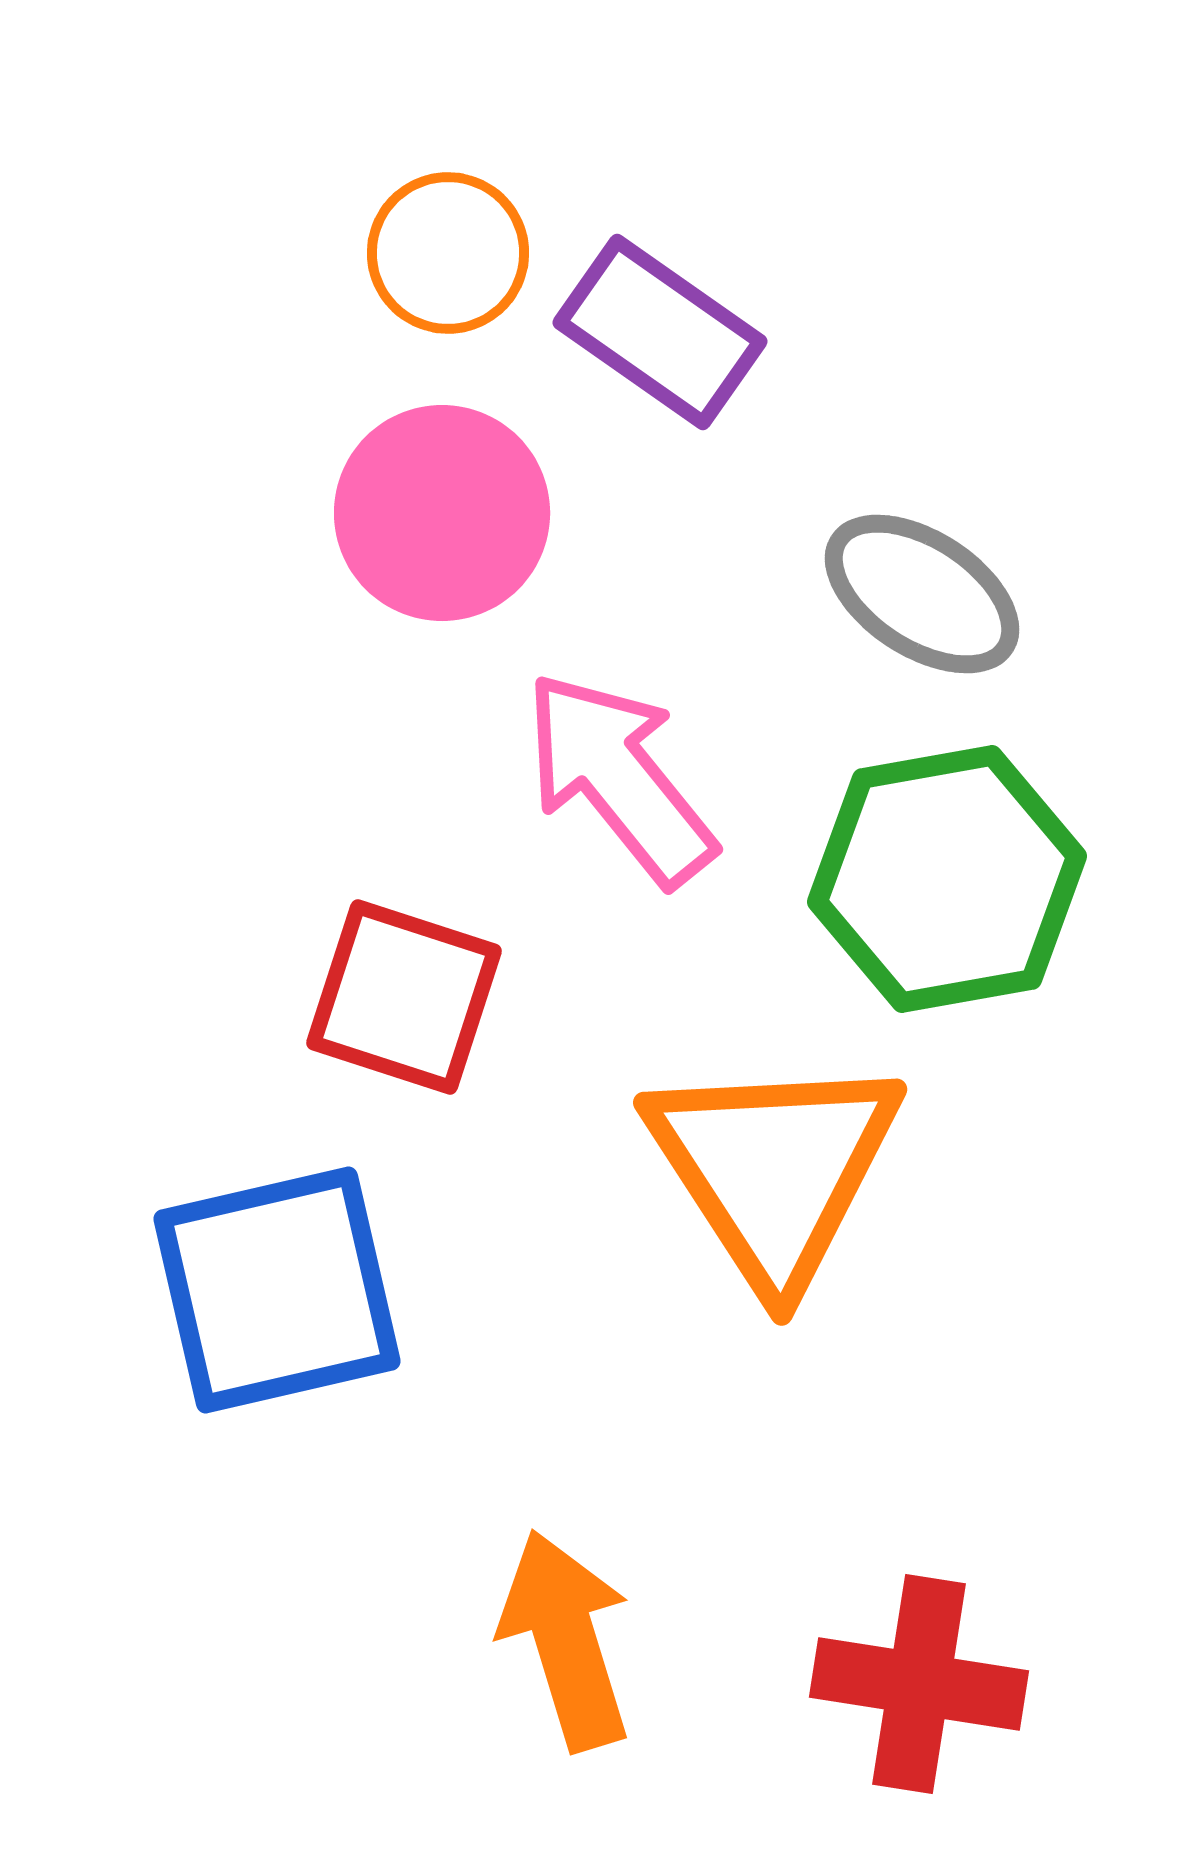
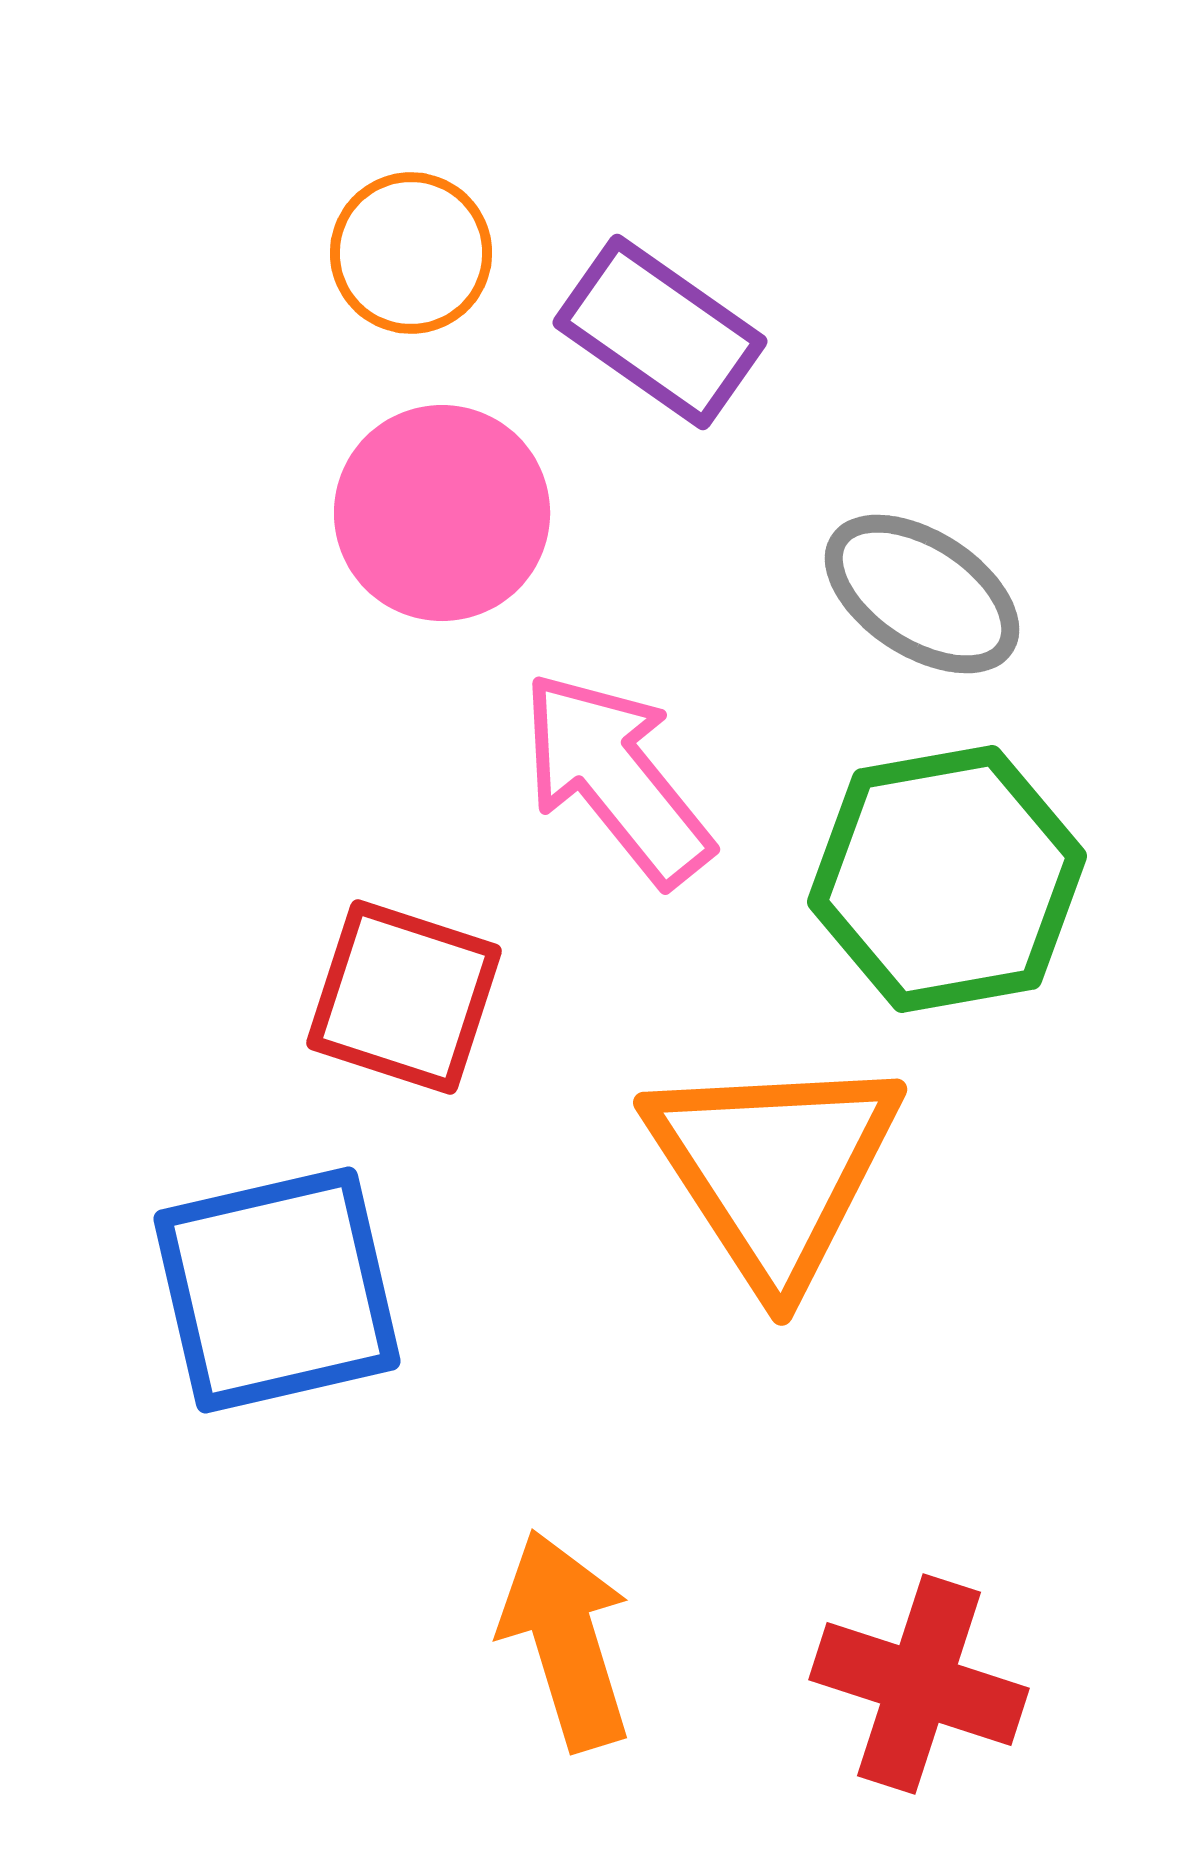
orange circle: moved 37 px left
pink arrow: moved 3 px left
red cross: rotated 9 degrees clockwise
